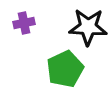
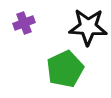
purple cross: rotated 10 degrees counterclockwise
